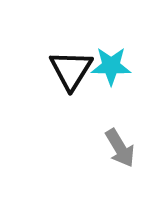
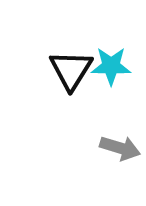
gray arrow: rotated 42 degrees counterclockwise
